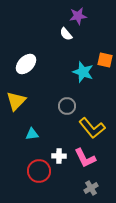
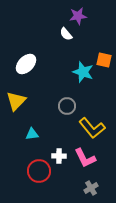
orange square: moved 1 px left
